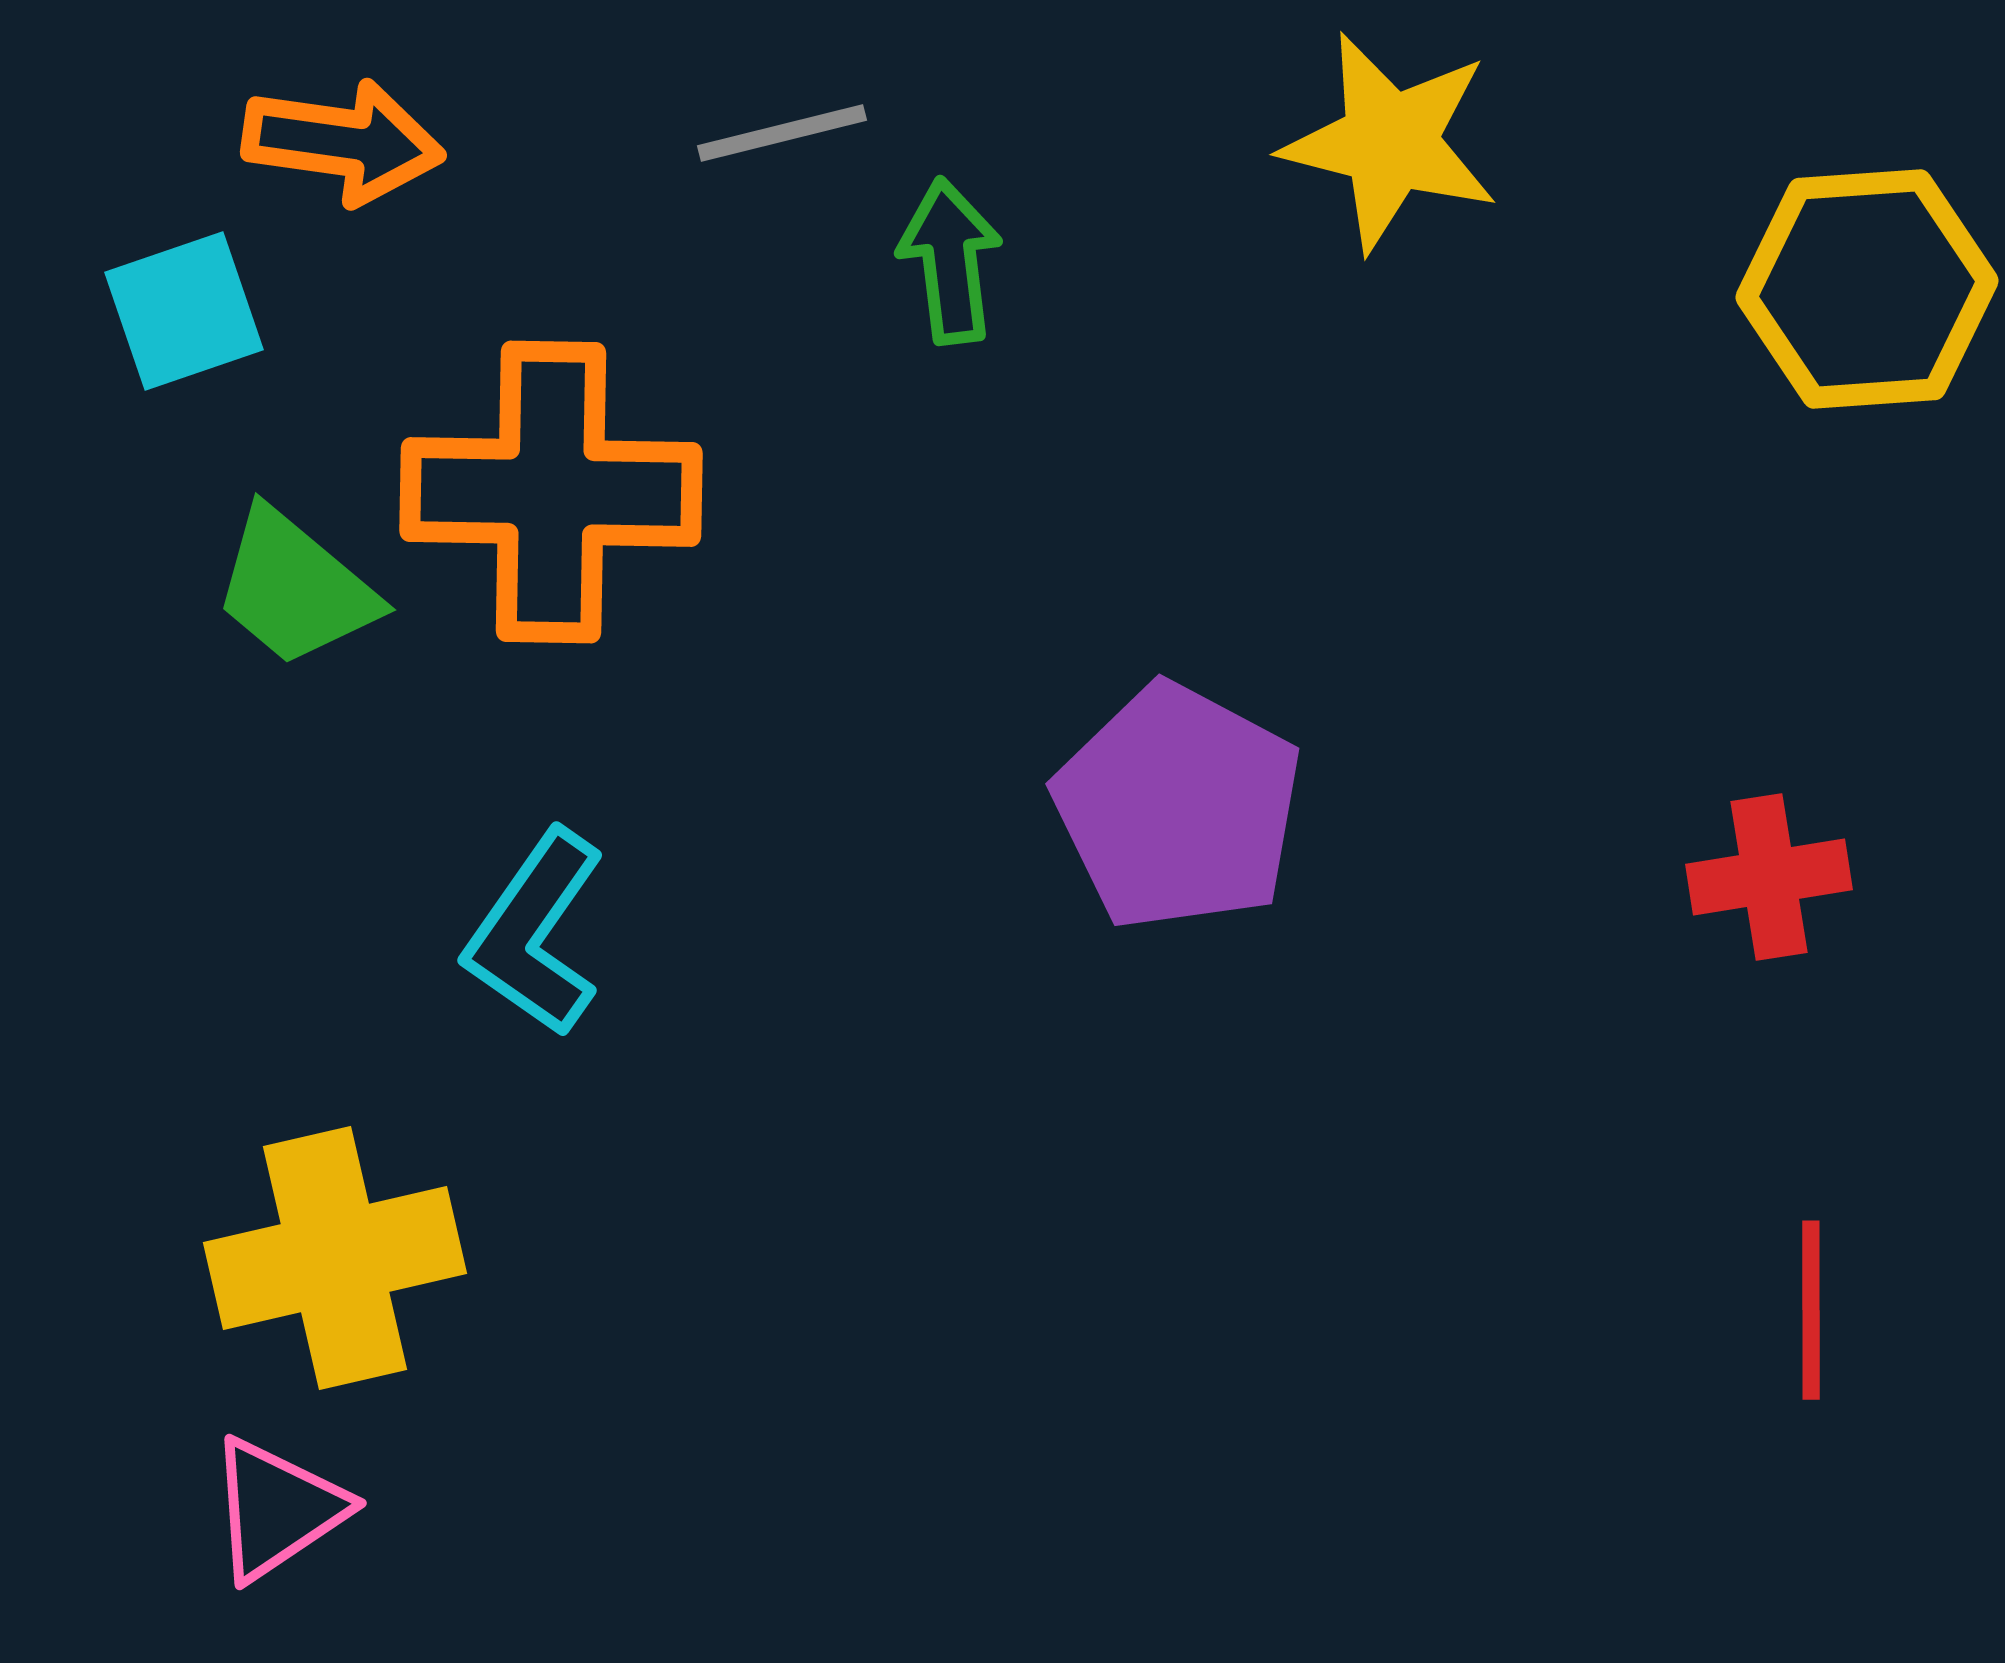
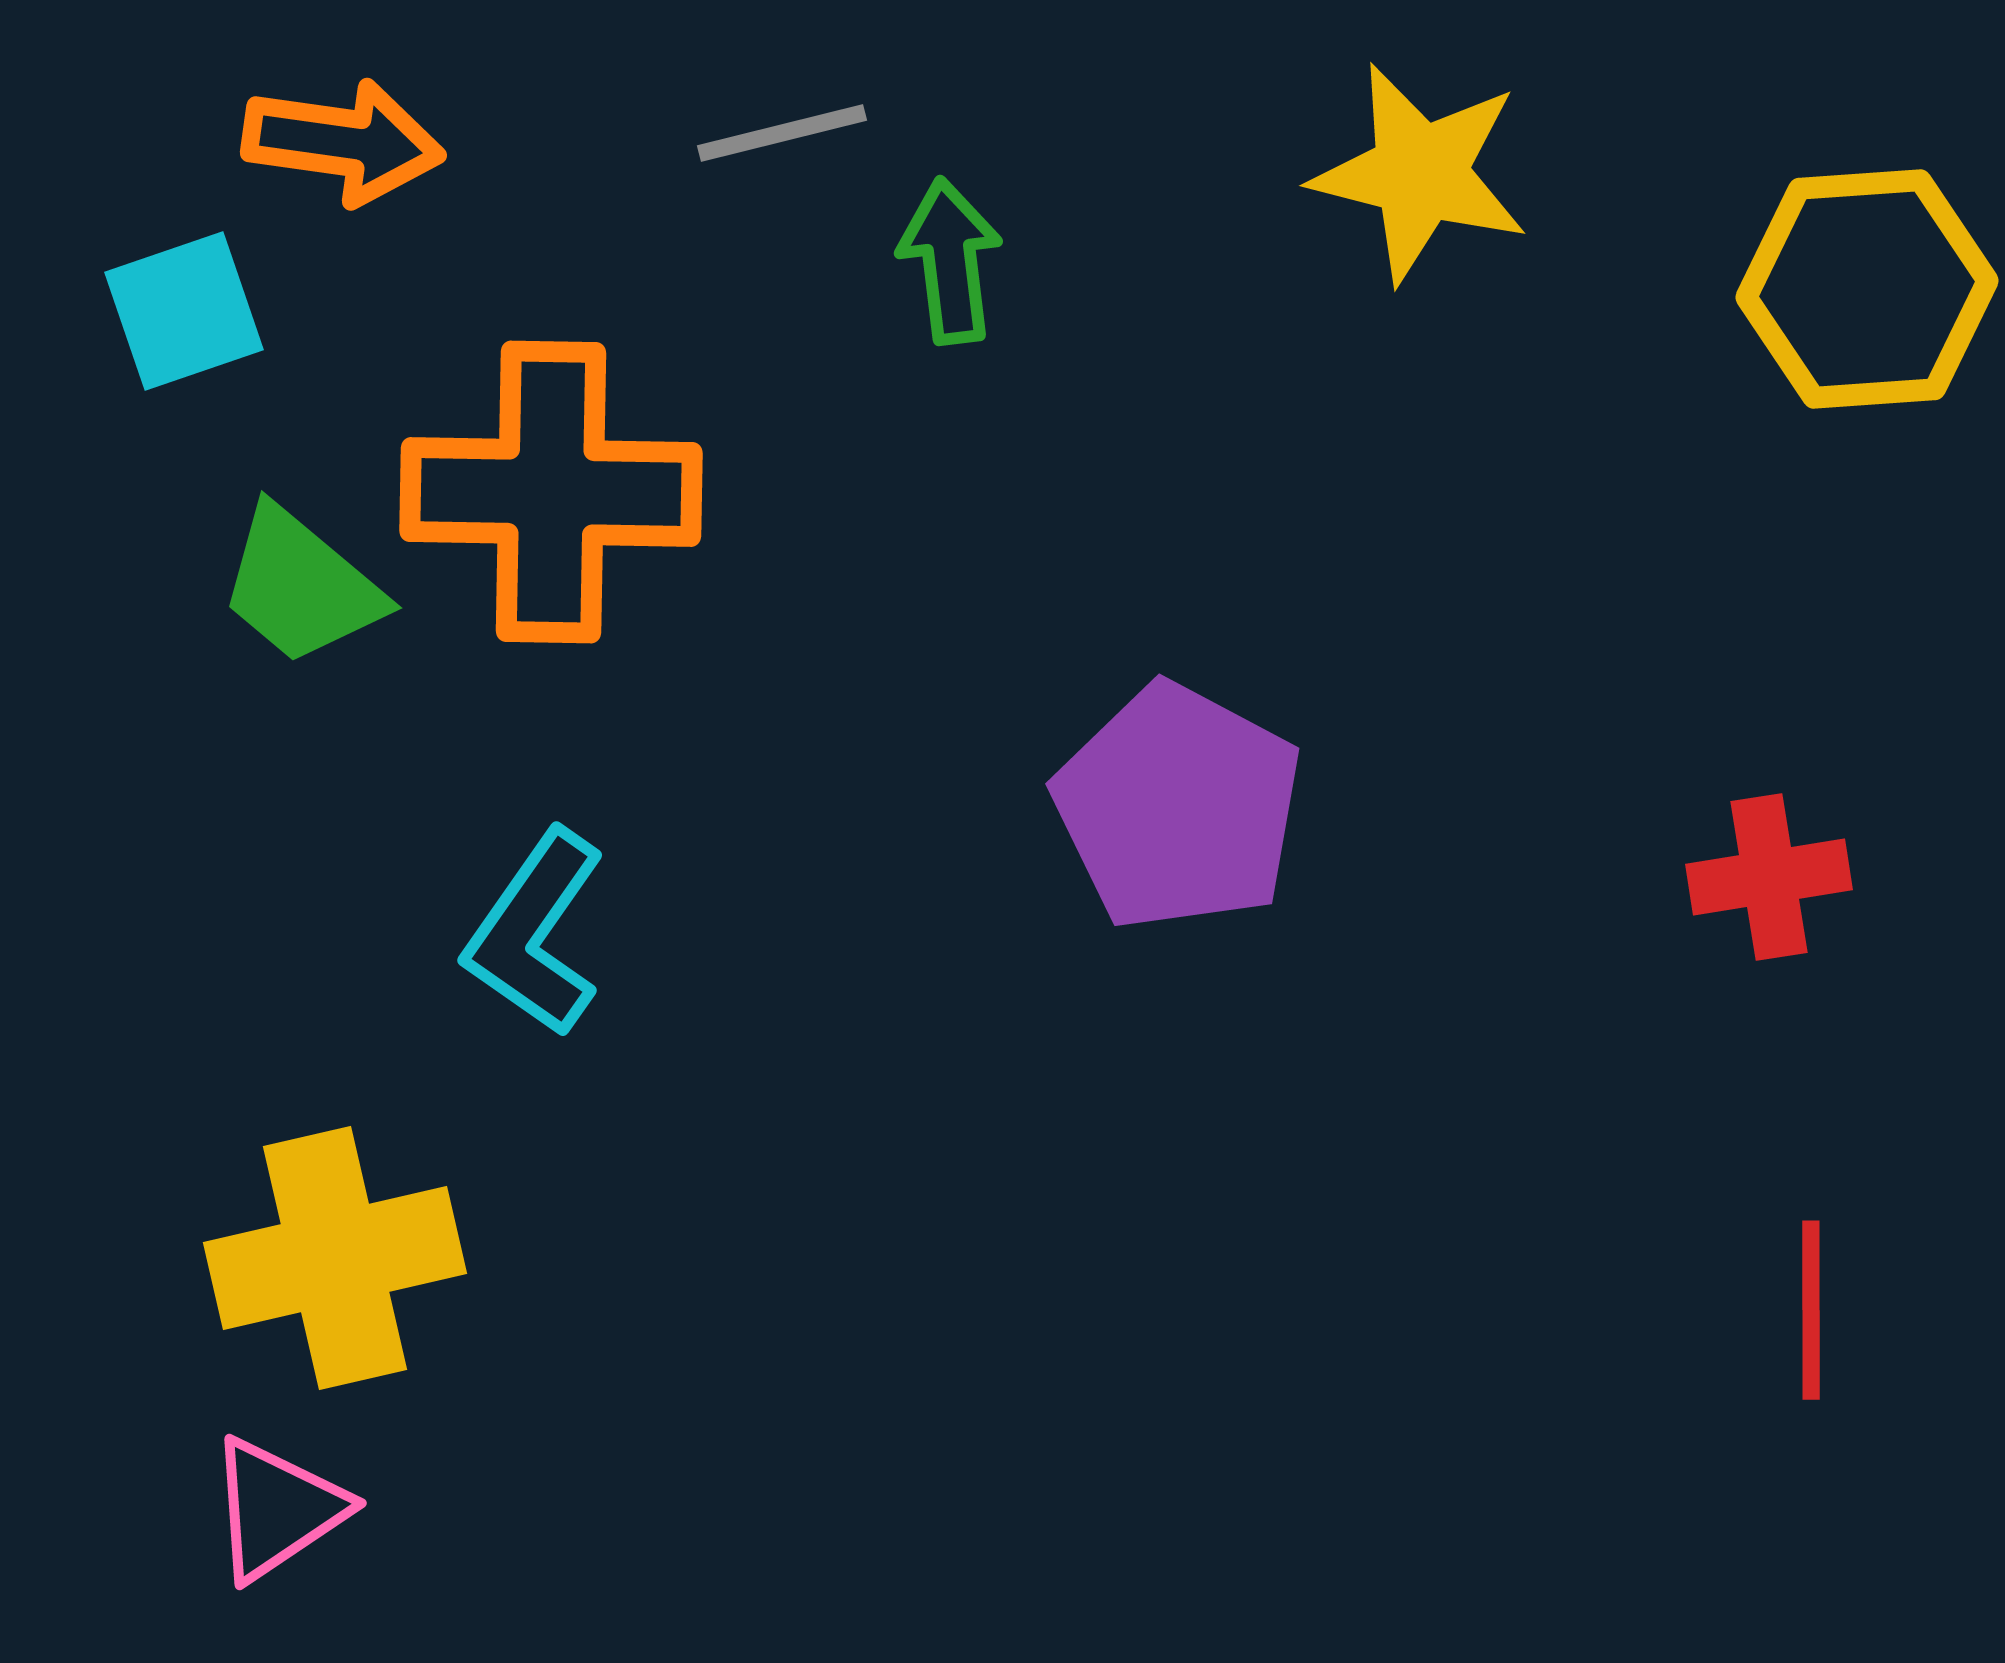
yellow star: moved 30 px right, 31 px down
green trapezoid: moved 6 px right, 2 px up
